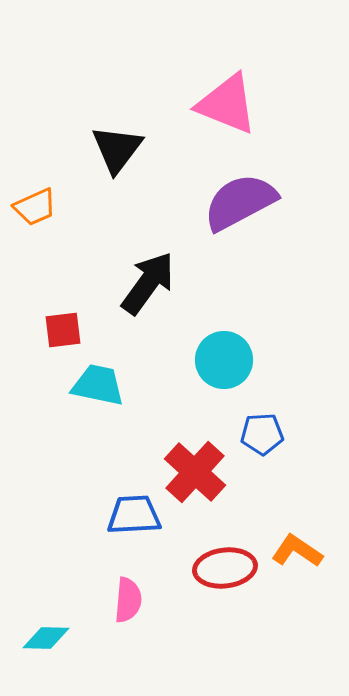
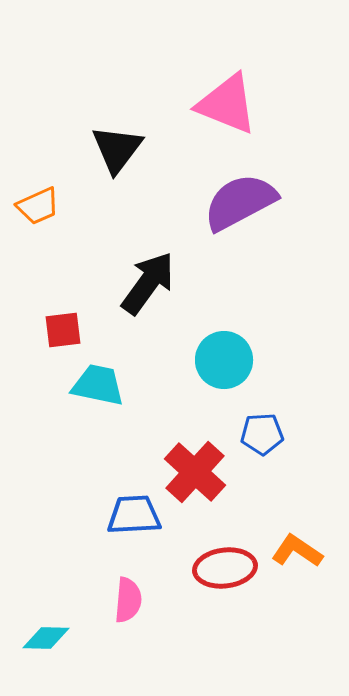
orange trapezoid: moved 3 px right, 1 px up
